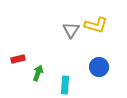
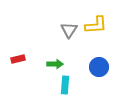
yellow L-shape: rotated 20 degrees counterclockwise
gray triangle: moved 2 px left
green arrow: moved 17 px right, 9 px up; rotated 70 degrees clockwise
